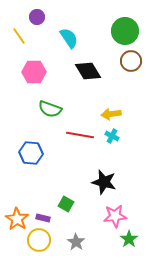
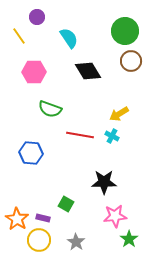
yellow arrow: moved 8 px right; rotated 24 degrees counterclockwise
black star: rotated 15 degrees counterclockwise
